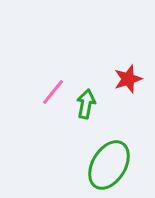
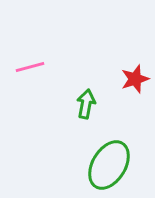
red star: moved 7 px right
pink line: moved 23 px left, 25 px up; rotated 36 degrees clockwise
